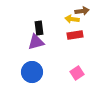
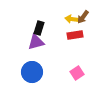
brown arrow: moved 1 px right, 6 px down; rotated 136 degrees clockwise
black rectangle: rotated 24 degrees clockwise
